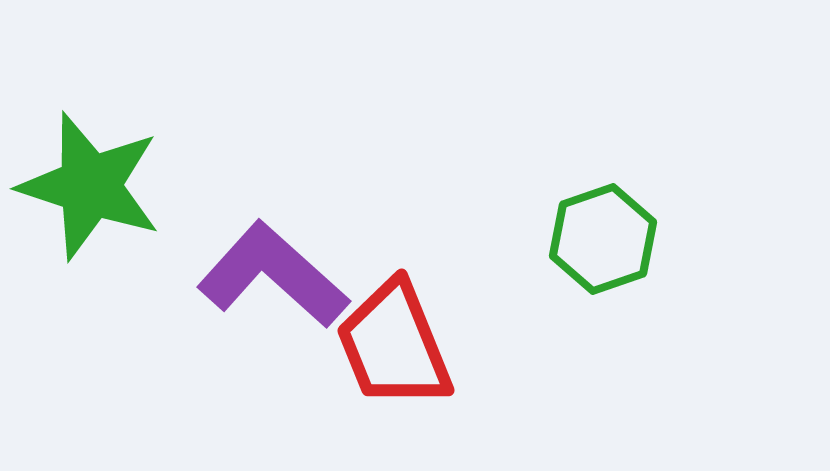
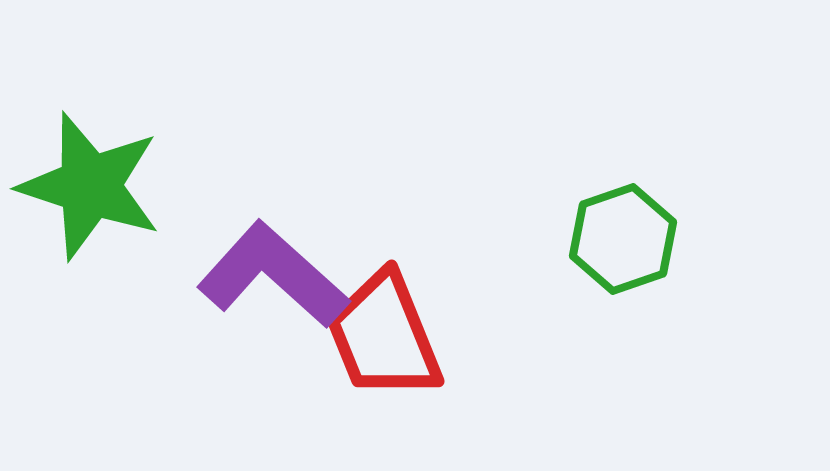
green hexagon: moved 20 px right
red trapezoid: moved 10 px left, 9 px up
